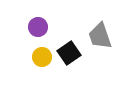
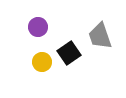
yellow circle: moved 5 px down
